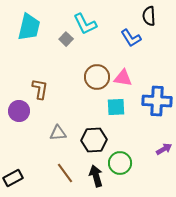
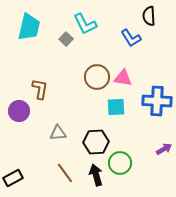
black hexagon: moved 2 px right, 2 px down
black arrow: moved 1 px up
